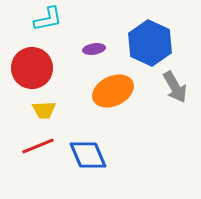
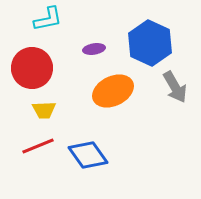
blue diamond: rotated 12 degrees counterclockwise
